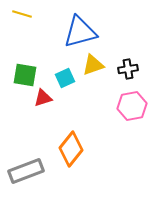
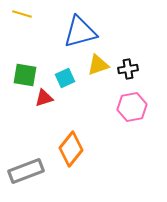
yellow triangle: moved 5 px right
red triangle: moved 1 px right
pink hexagon: moved 1 px down
